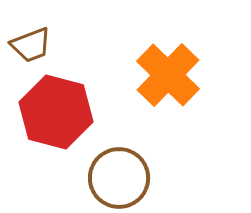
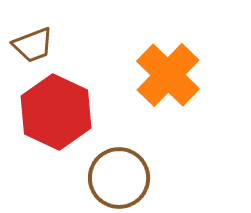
brown trapezoid: moved 2 px right
red hexagon: rotated 10 degrees clockwise
